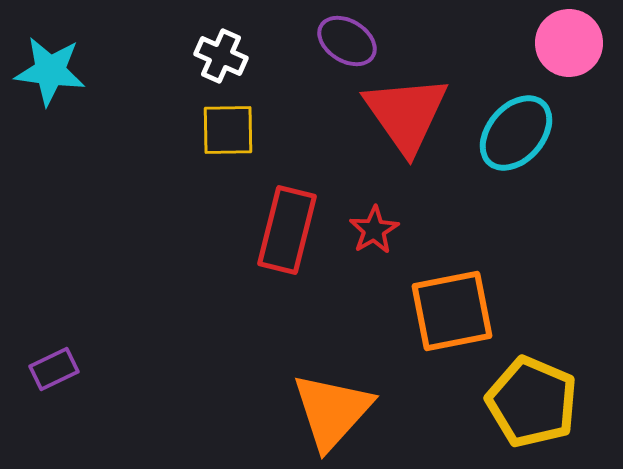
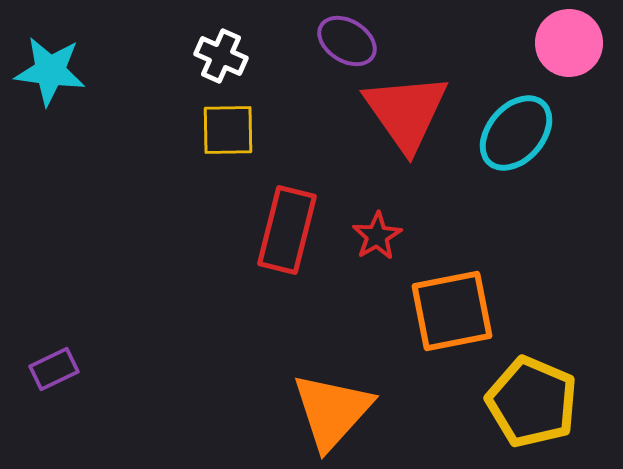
red triangle: moved 2 px up
red star: moved 3 px right, 6 px down
